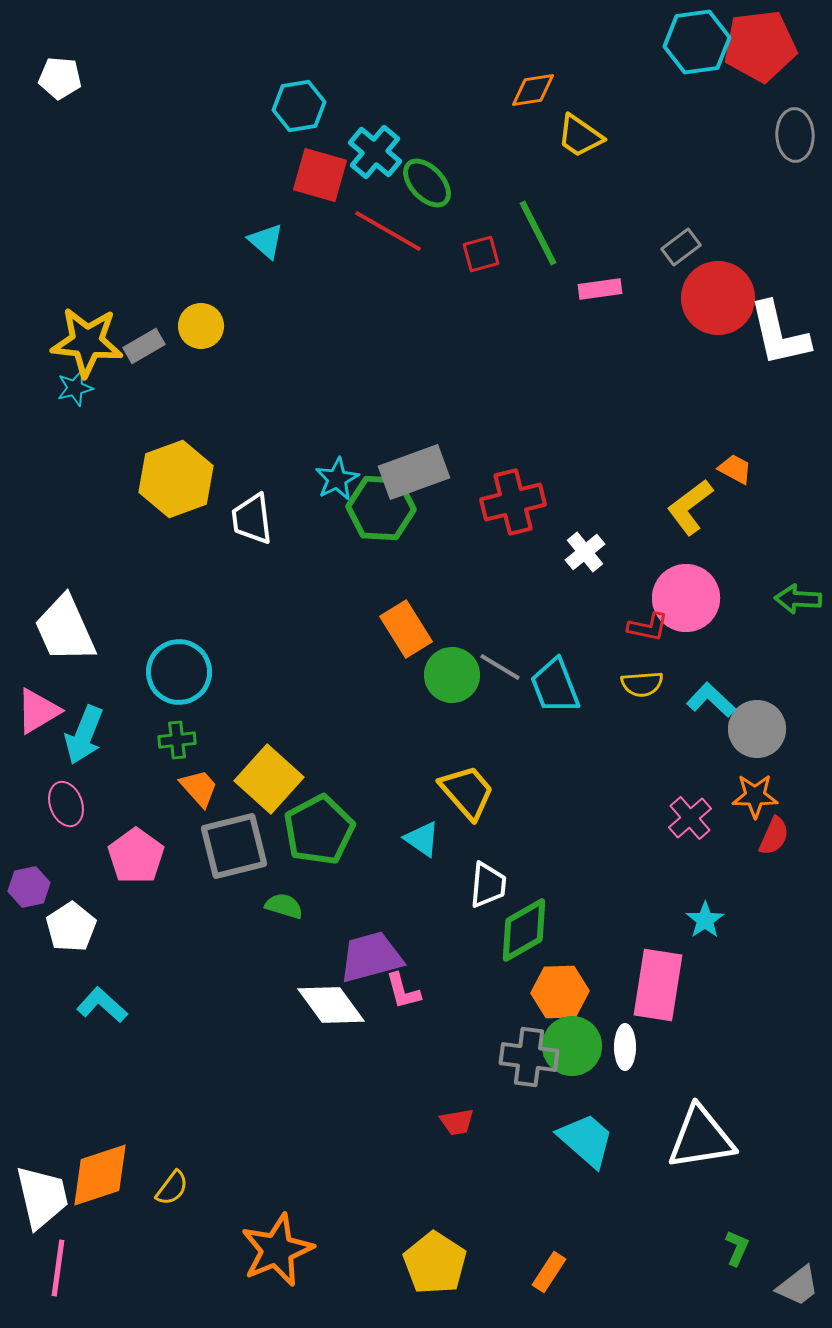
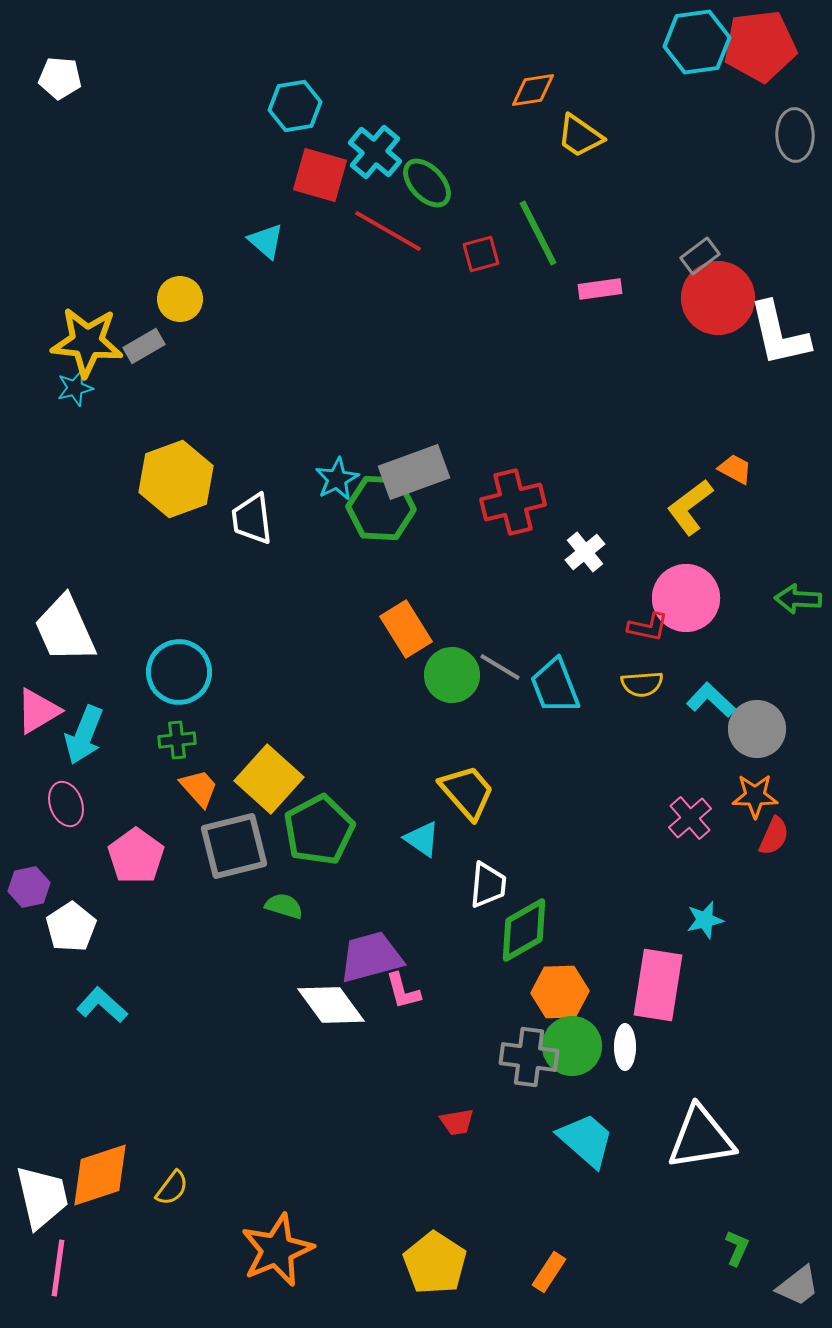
cyan hexagon at (299, 106): moved 4 px left
gray rectangle at (681, 247): moved 19 px right, 9 px down
yellow circle at (201, 326): moved 21 px left, 27 px up
cyan star at (705, 920): rotated 21 degrees clockwise
